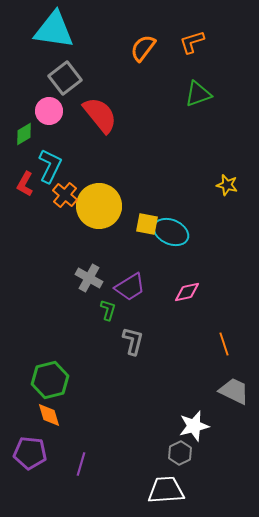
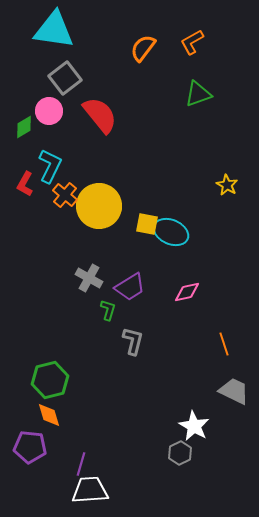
orange L-shape: rotated 12 degrees counterclockwise
green diamond: moved 7 px up
yellow star: rotated 15 degrees clockwise
white star: rotated 28 degrees counterclockwise
purple pentagon: moved 6 px up
white trapezoid: moved 76 px left
